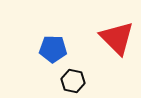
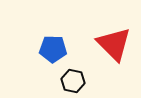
red triangle: moved 3 px left, 6 px down
